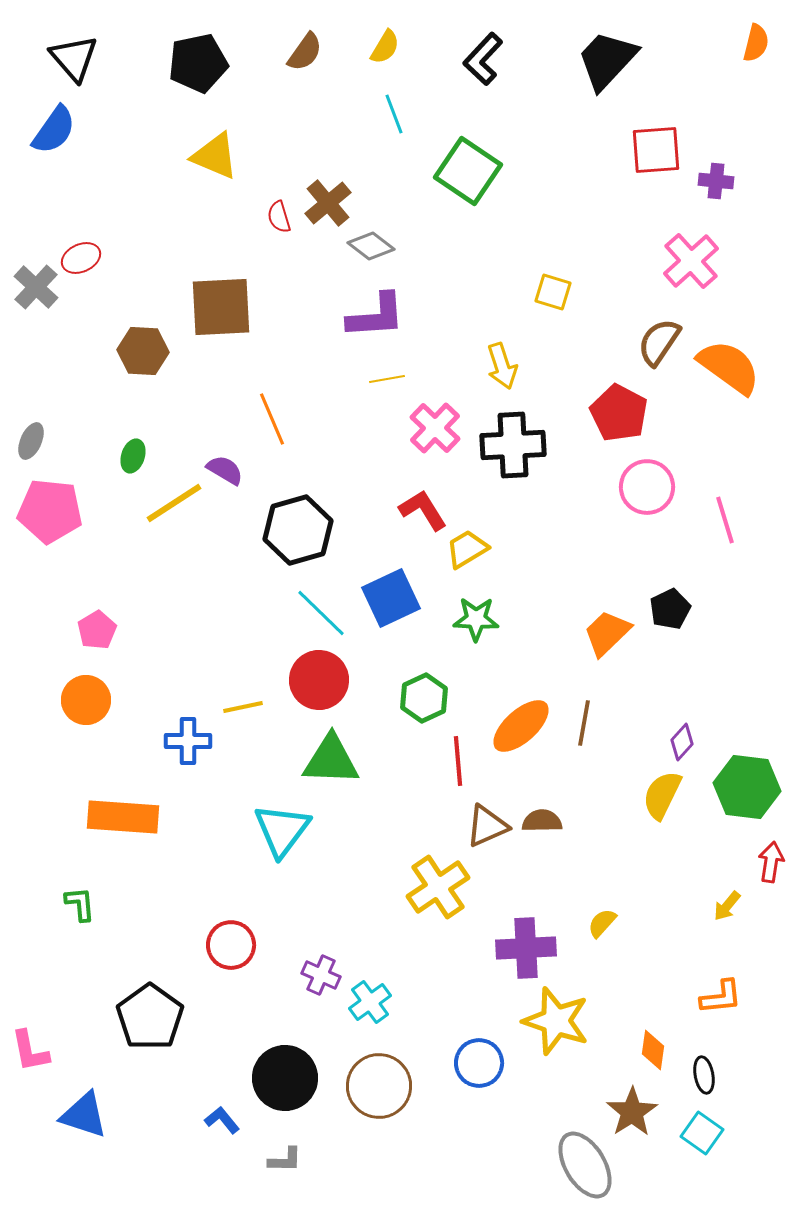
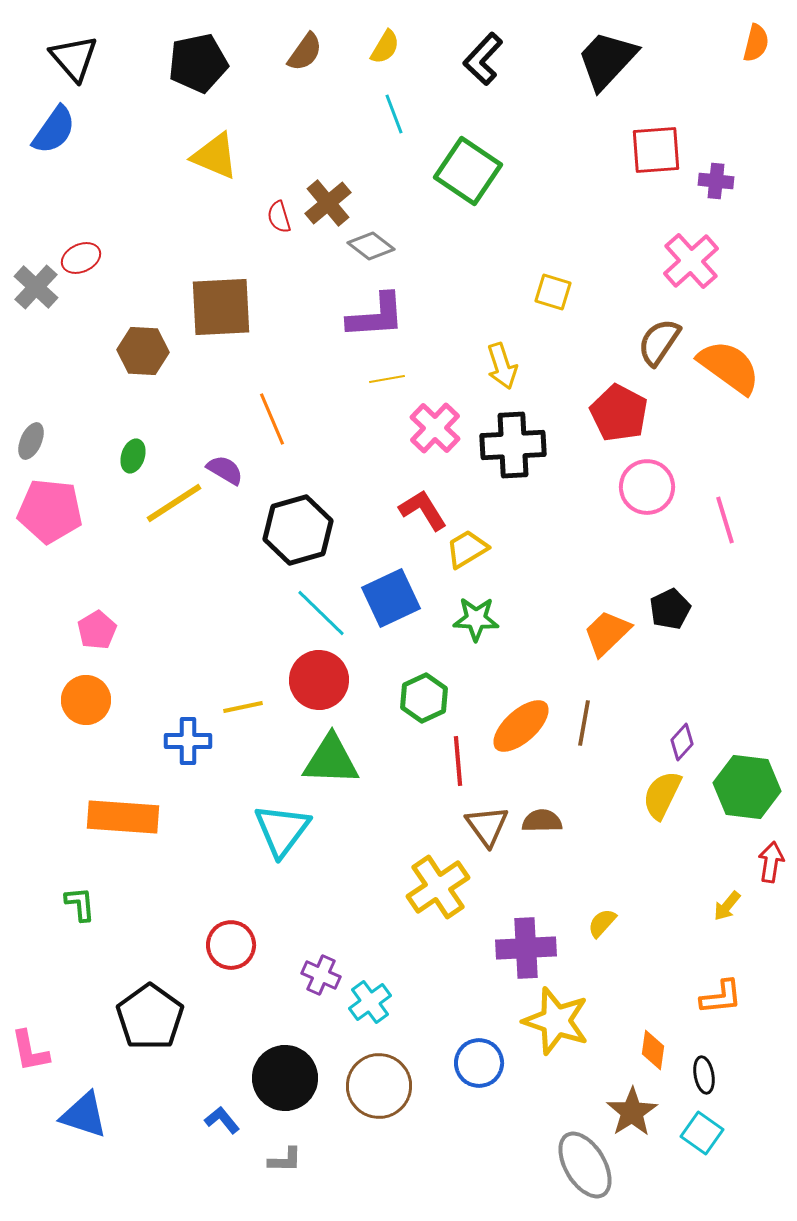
brown triangle at (487, 826): rotated 42 degrees counterclockwise
